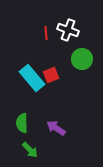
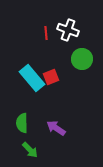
red square: moved 2 px down
